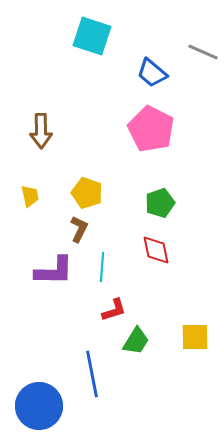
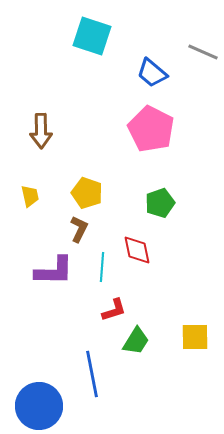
red diamond: moved 19 px left
